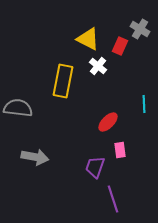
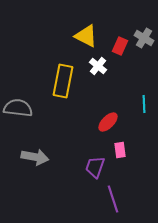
gray cross: moved 4 px right, 9 px down
yellow triangle: moved 2 px left, 3 px up
